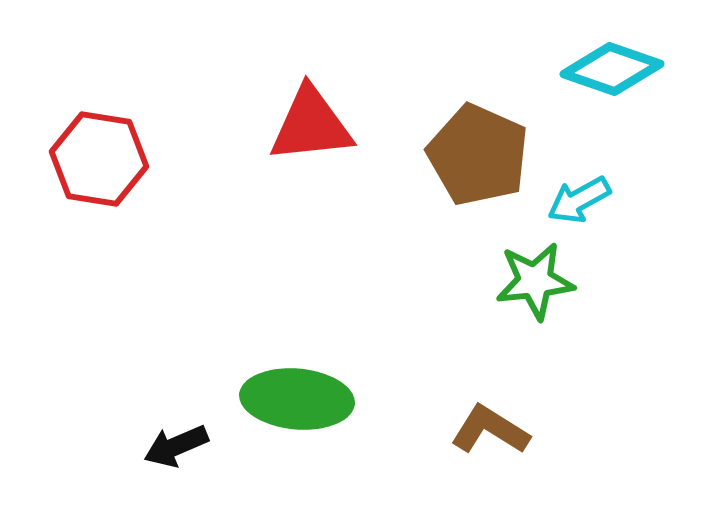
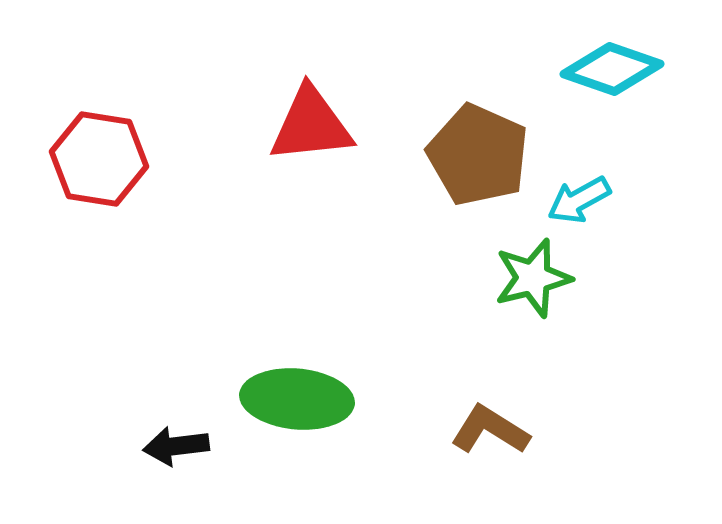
green star: moved 2 px left, 3 px up; rotated 8 degrees counterclockwise
black arrow: rotated 16 degrees clockwise
